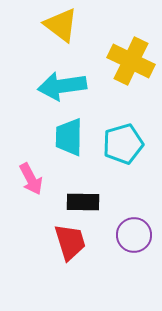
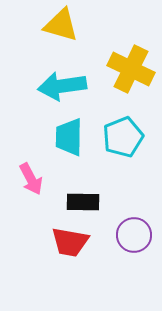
yellow triangle: rotated 21 degrees counterclockwise
yellow cross: moved 8 px down
cyan pentagon: moved 7 px up; rotated 6 degrees counterclockwise
red trapezoid: rotated 117 degrees clockwise
